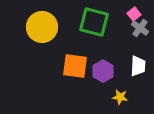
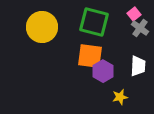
orange square: moved 15 px right, 10 px up
yellow star: rotated 21 degrees counterclockwise
